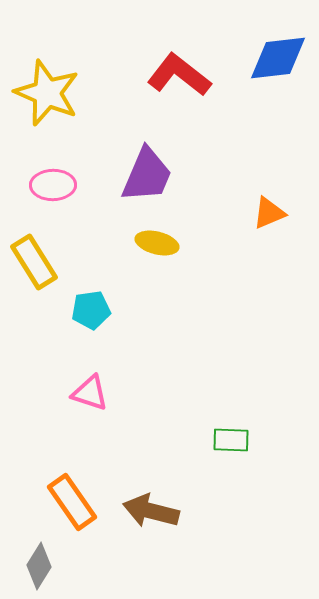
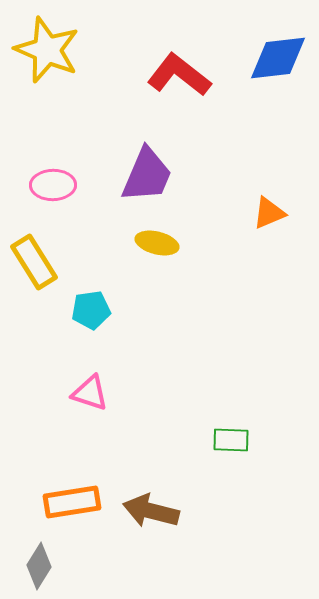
yellow star: moved 43 px up
orange rectangle: rotated 64 degrees counterclockwise
